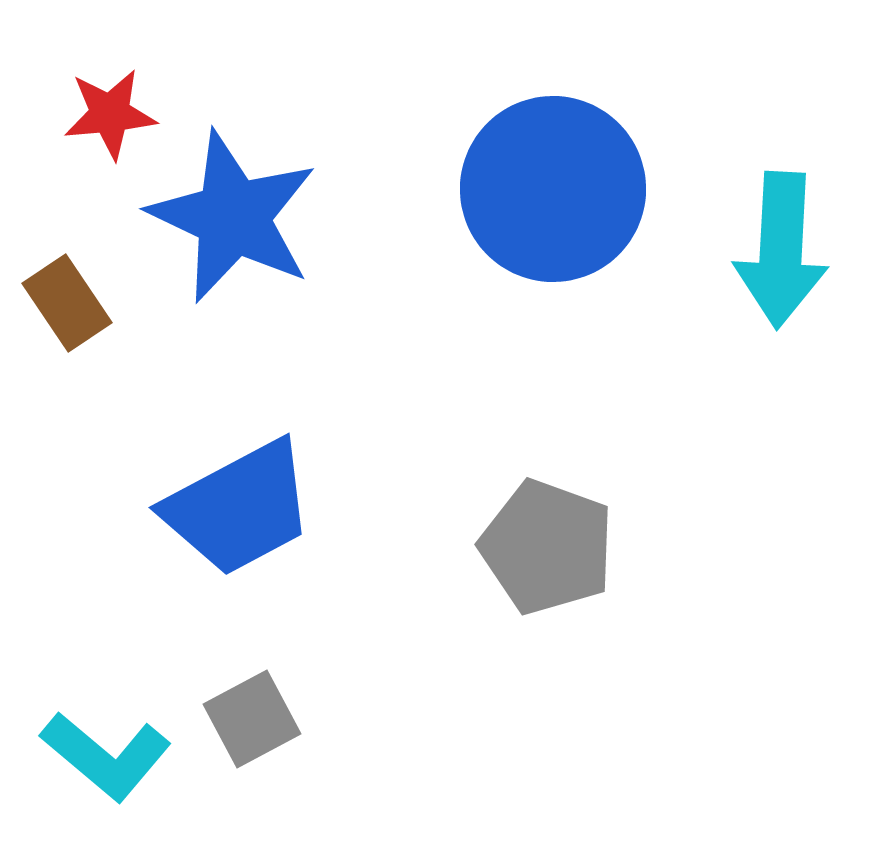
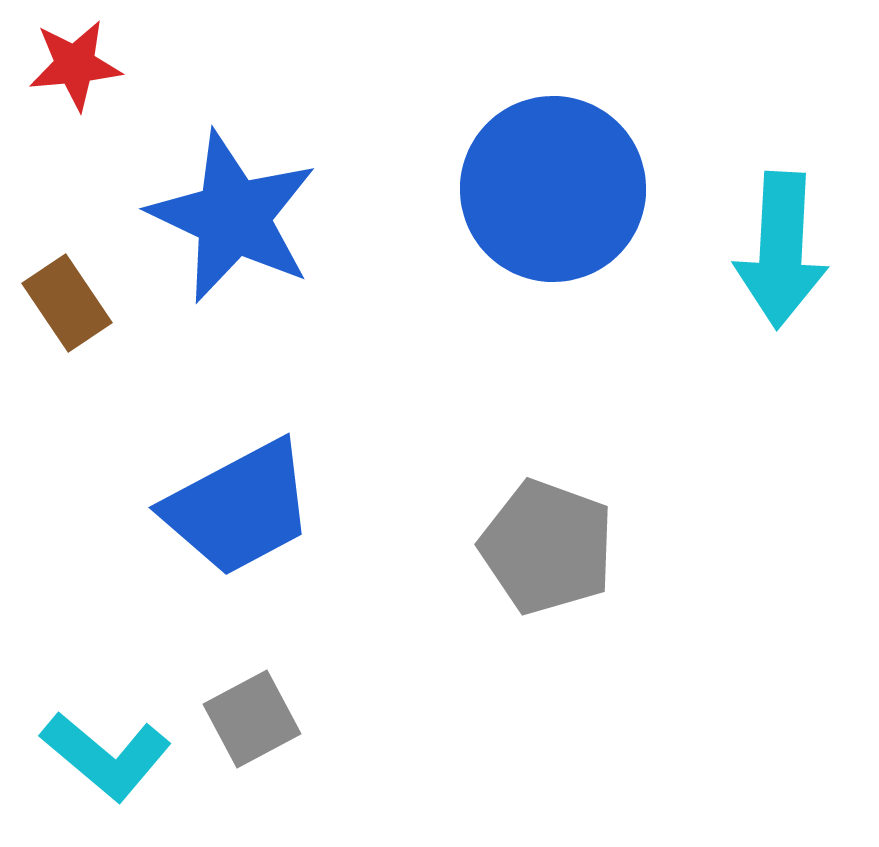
red star: moved 35 px left, 49 px up
